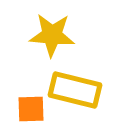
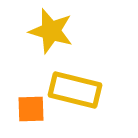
yellow star: moved 1 px left, 4 px up; rotated 12 degrees clockwise
